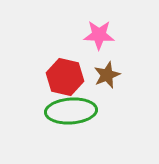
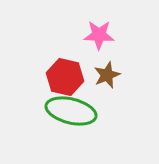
green ellipse: rotated 18 degrees clockwise
